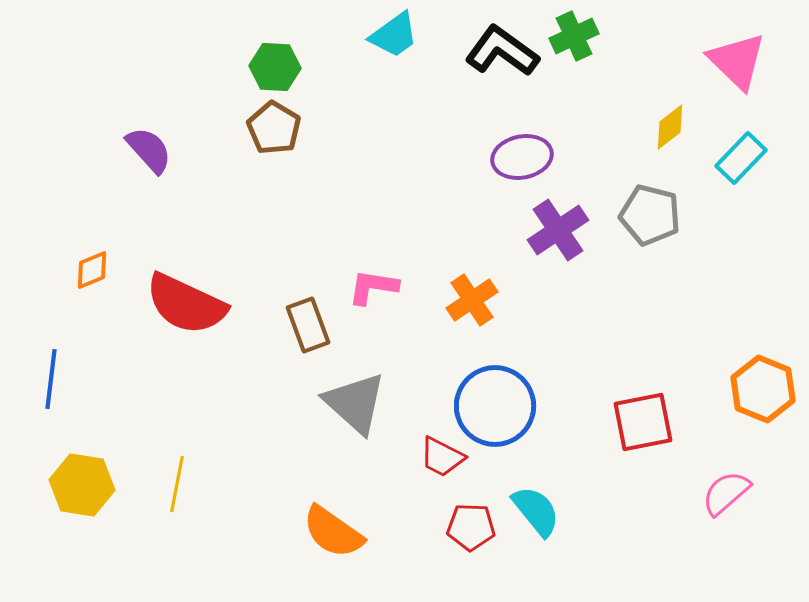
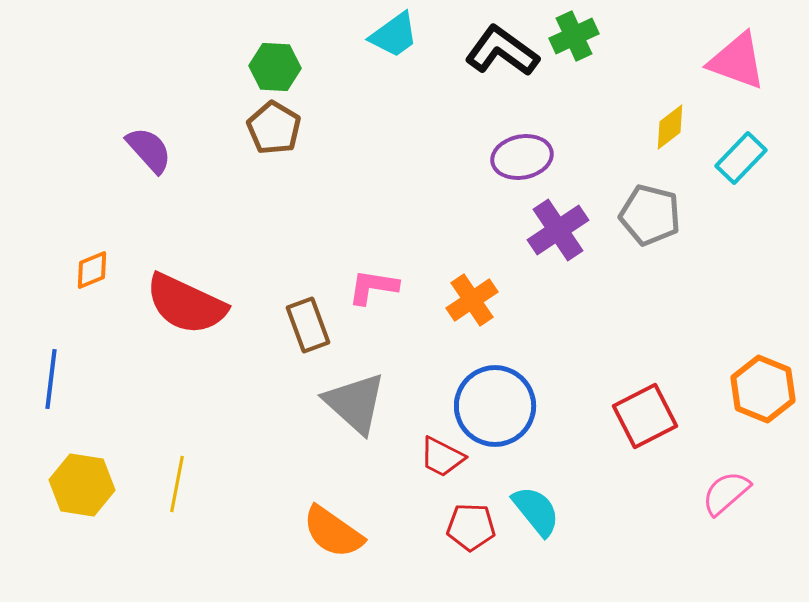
pink triangle: rotated 24 degrees counterclockwise
red square: moved 2 px right, 6 px up; rotated 16 degrees counterclockwise
